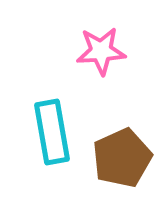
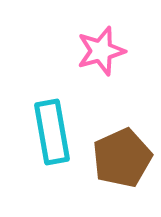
pink star: rotated 12 degrees counterclockwise
